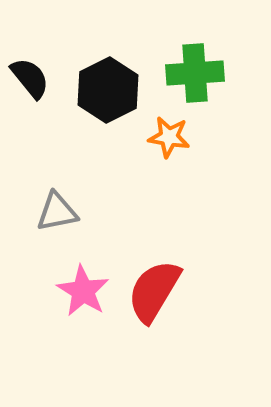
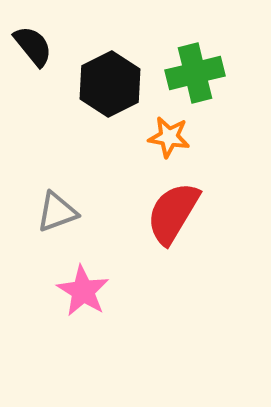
green cross: rotated 10 degrees counterclockwise
black semicircle: moved 3 px right, 32 px up
black hexagon: moved 2 px right, 6 px up
gray triangle: rotated 9 degrees counterclockwise
red semicircle: moved 19 px right, 78 px up
